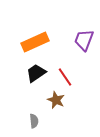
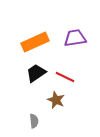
purple trapezoid: moved 9 px left, 2 px up; rotated 60 degrees clockwise
red line: rotated 30 degrees counterclockwise
